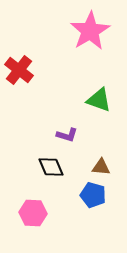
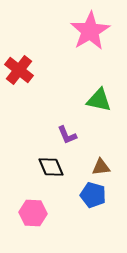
green triangle: rotated 8 degrees counterclockwise
purple L-shape: rotated 50 degrees clockwise
brown triangle: rotated 12 degrees counterclockwise
